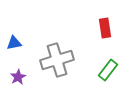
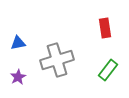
blue triangle: moved 4 px right
